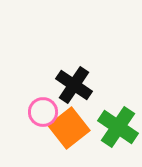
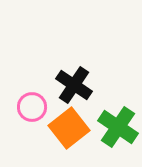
pink circle: moved 11 px left, 5 px up
